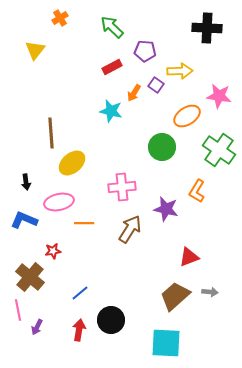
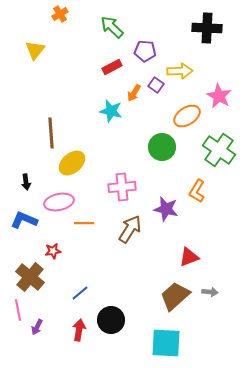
orange cross: moved 4 px up
pink star: rotated 20 degrees clockwise
